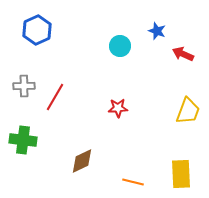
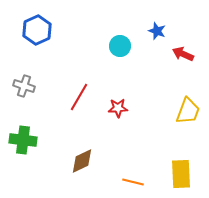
gray cross: rotated 20 degrees clockwise
red line: moved 24 px right
